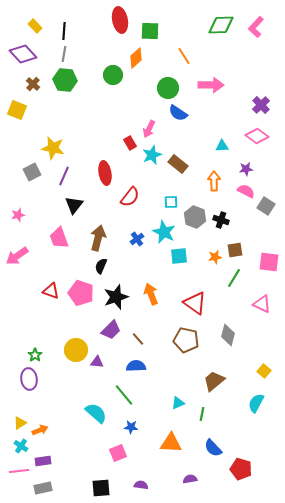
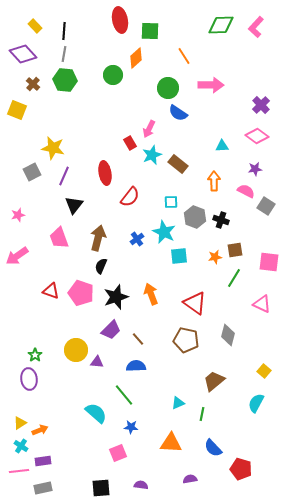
purple star at (246, 169): moved 9 px right
